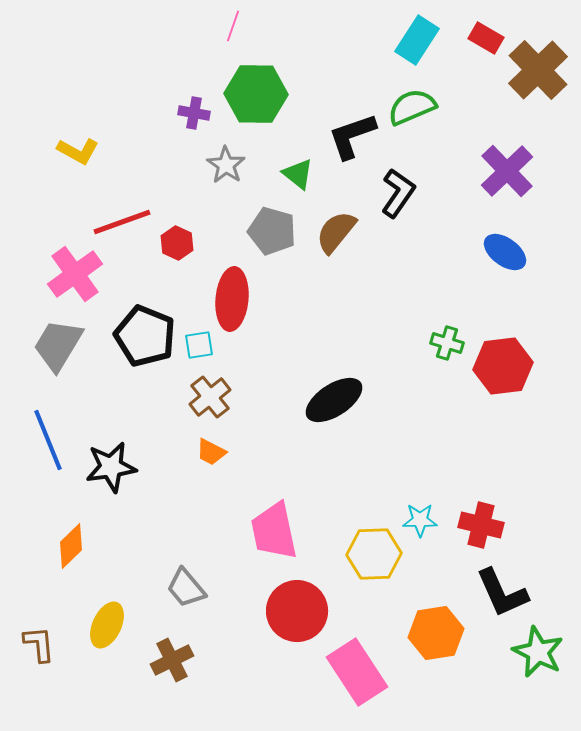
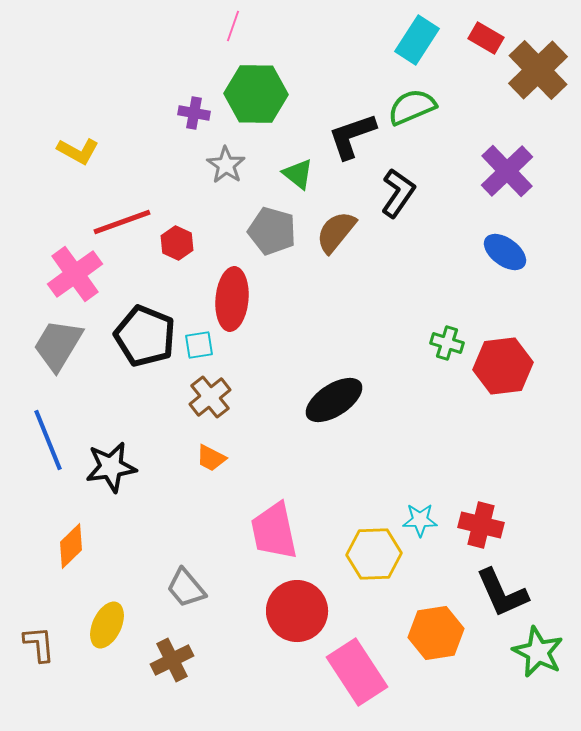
orange trapezoid at (211, 452): moved 6 px down
